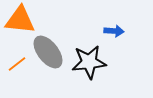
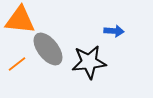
gray ellipse: moved 3 px up
